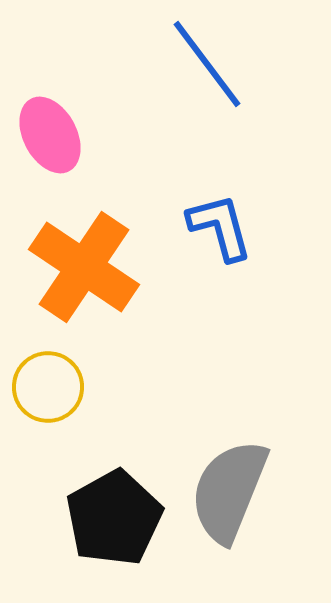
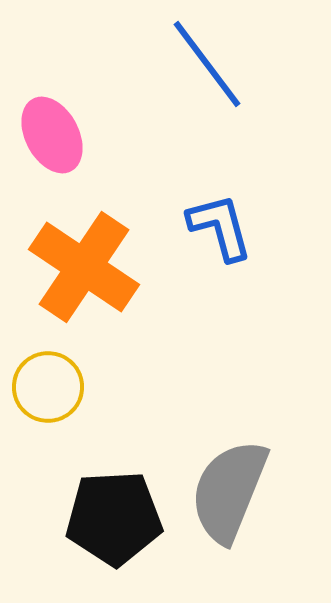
pink ellipse: moved 2 px right
black pentagon: rotated 26 degrees clockwise
